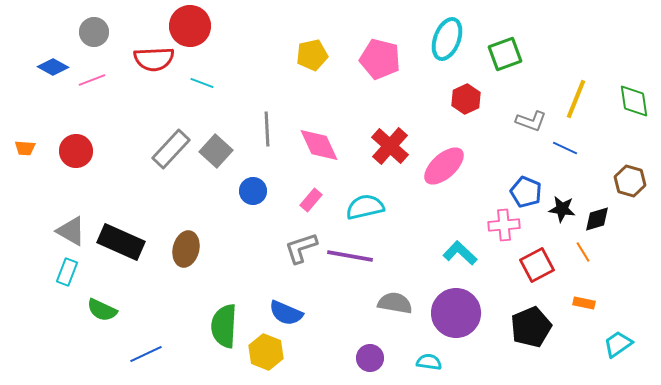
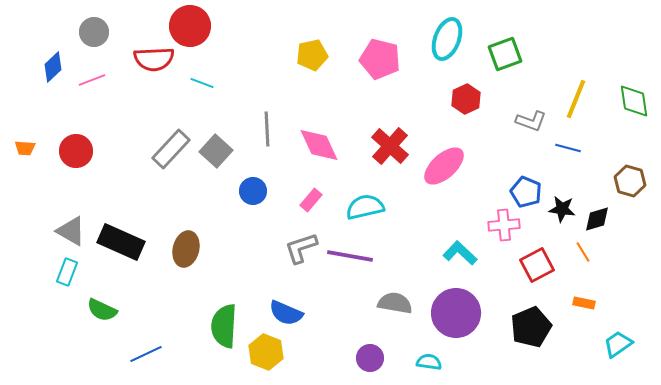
blue diamond at (53, 67): rotated 72 degrees counterclockwise
blue line at (565, 148): moved 3 px right; rotated 10 degrees counterclockwise
